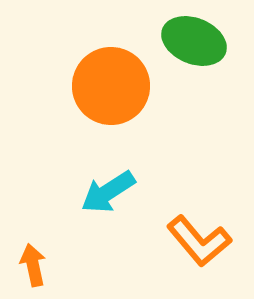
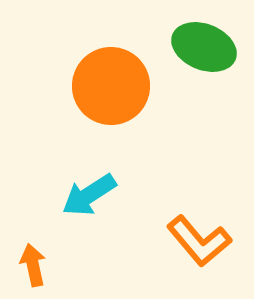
green ellipse: moved 10 px right, 6 px down
cyan arrow: moved 19 px left, 3 px down
